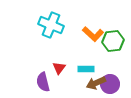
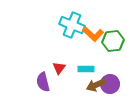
cyan cross: moved 21 px right
brown arrow: moved 2 px down
